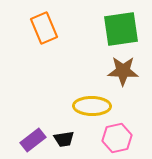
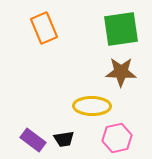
brown star: moved 2 px left, 1 px down
purple rectangle: rotated 75 degrees clockwise
